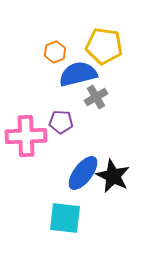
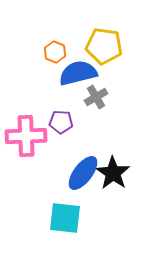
orange hexagon: rotated 15 degrees counterclockwise
blue semicircle: moved 1 px up
black star: moved 3 px up; rotated 8 degrees clockwise
